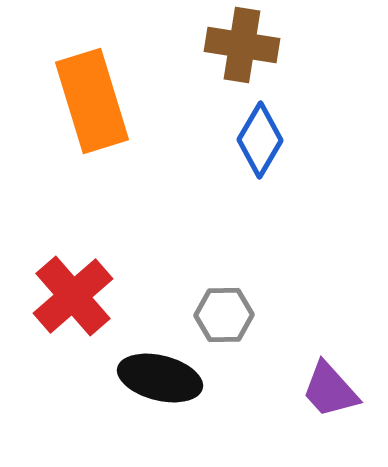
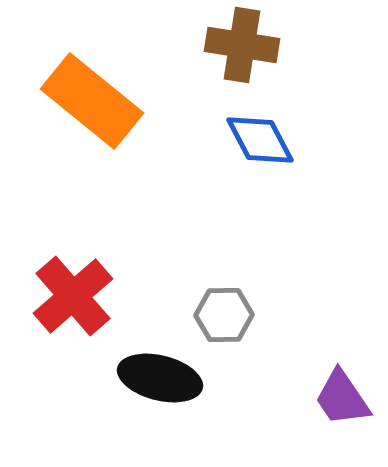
orange rectangle: rotated 34 degrees counterclockwise
blue diamond: rotated 58 degrees counterclockwise
purple trapezoid: moved 12 px right, 8 px down; rotated 8 degrees clockwise
